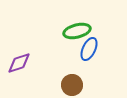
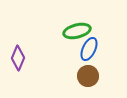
purple diamond: moved 1 px left, 5 px up; rotated 50 degrees counterclockwise
brown circle: moved 16 px right, 9 px up
